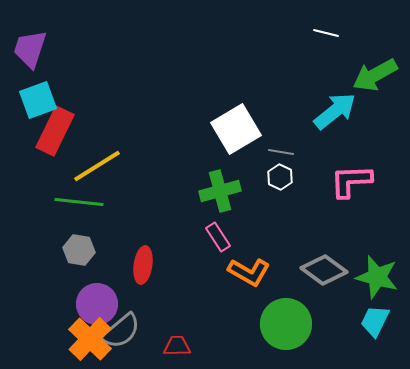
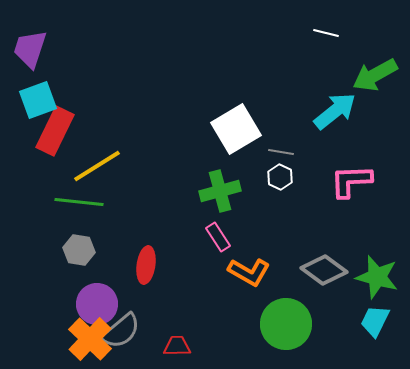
red ellipse: moved 3 px right
